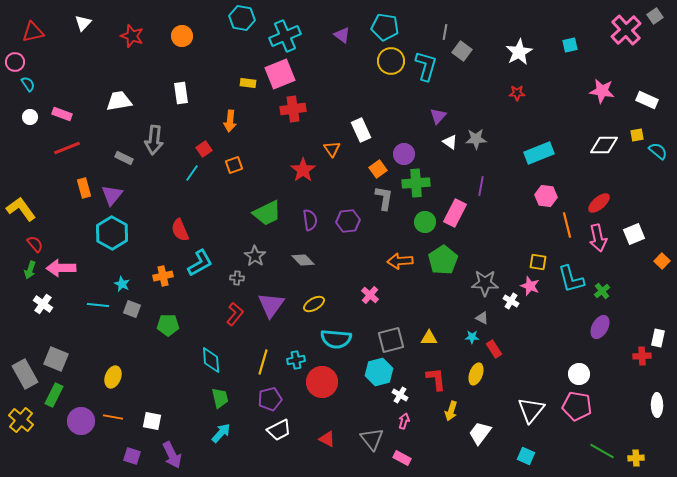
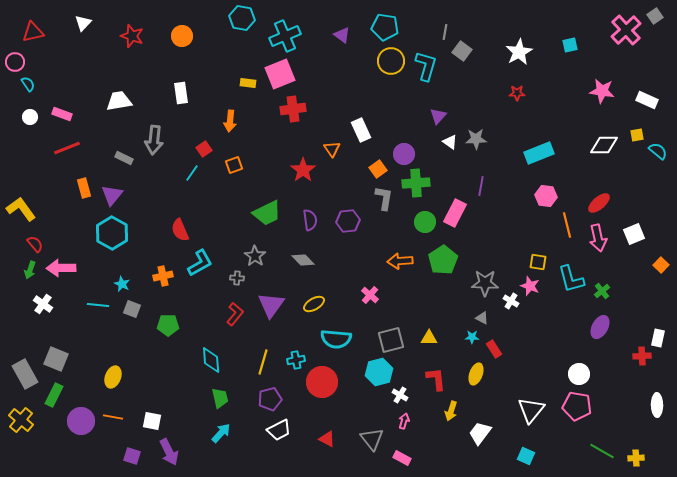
orange square at (662, 261): moved 1 px left, 4 px down
purple arrow at (172, 455): moved 3 px left, 3 px up
